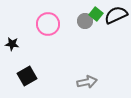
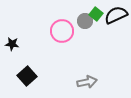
pink circle: moved 14 px right, 7 px down
black square: rotated 12 degrees counterclockwise
